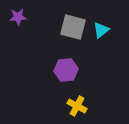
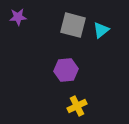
gray square: moved 2 px up
yellow cross: rotated 36 degrees clockwise
